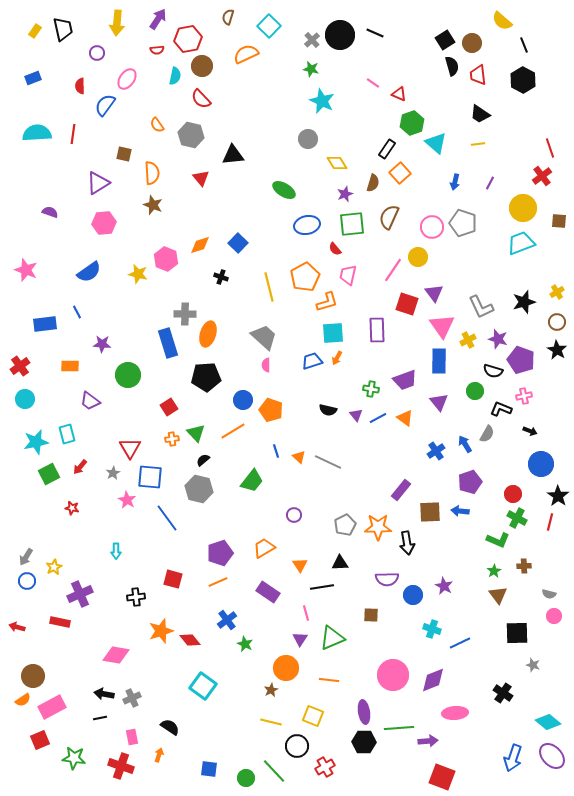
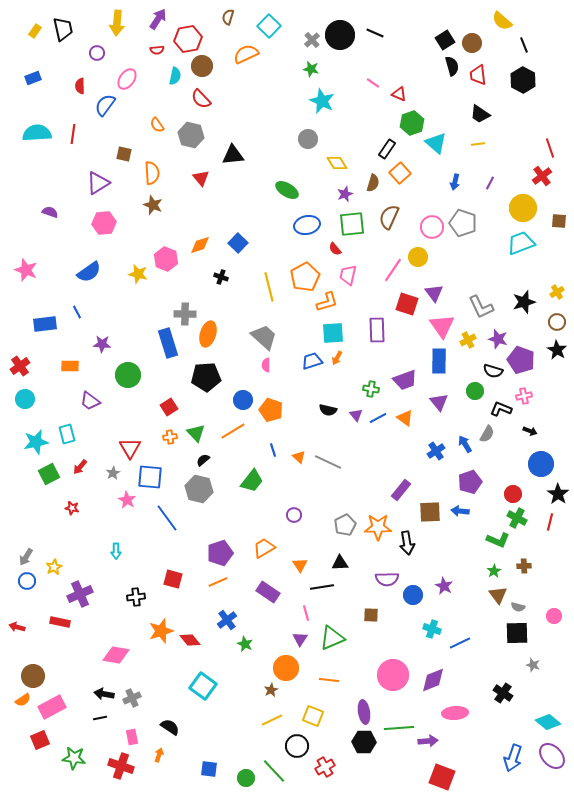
green ellipse at (284, 190): moved 3 px right
orange cross at (172, 439): moved 2 px left, 2 px up
blue line at (276, 451): moved 3 px left, 1 px up
black star at (558, 496): moved 2 px up
gray semicircle at (549, 594): moved 31 px left, 13 px down
yellow line at (271, 722): moved 1 px right, 2 px up; rotated 40 degrees counterclockwise
